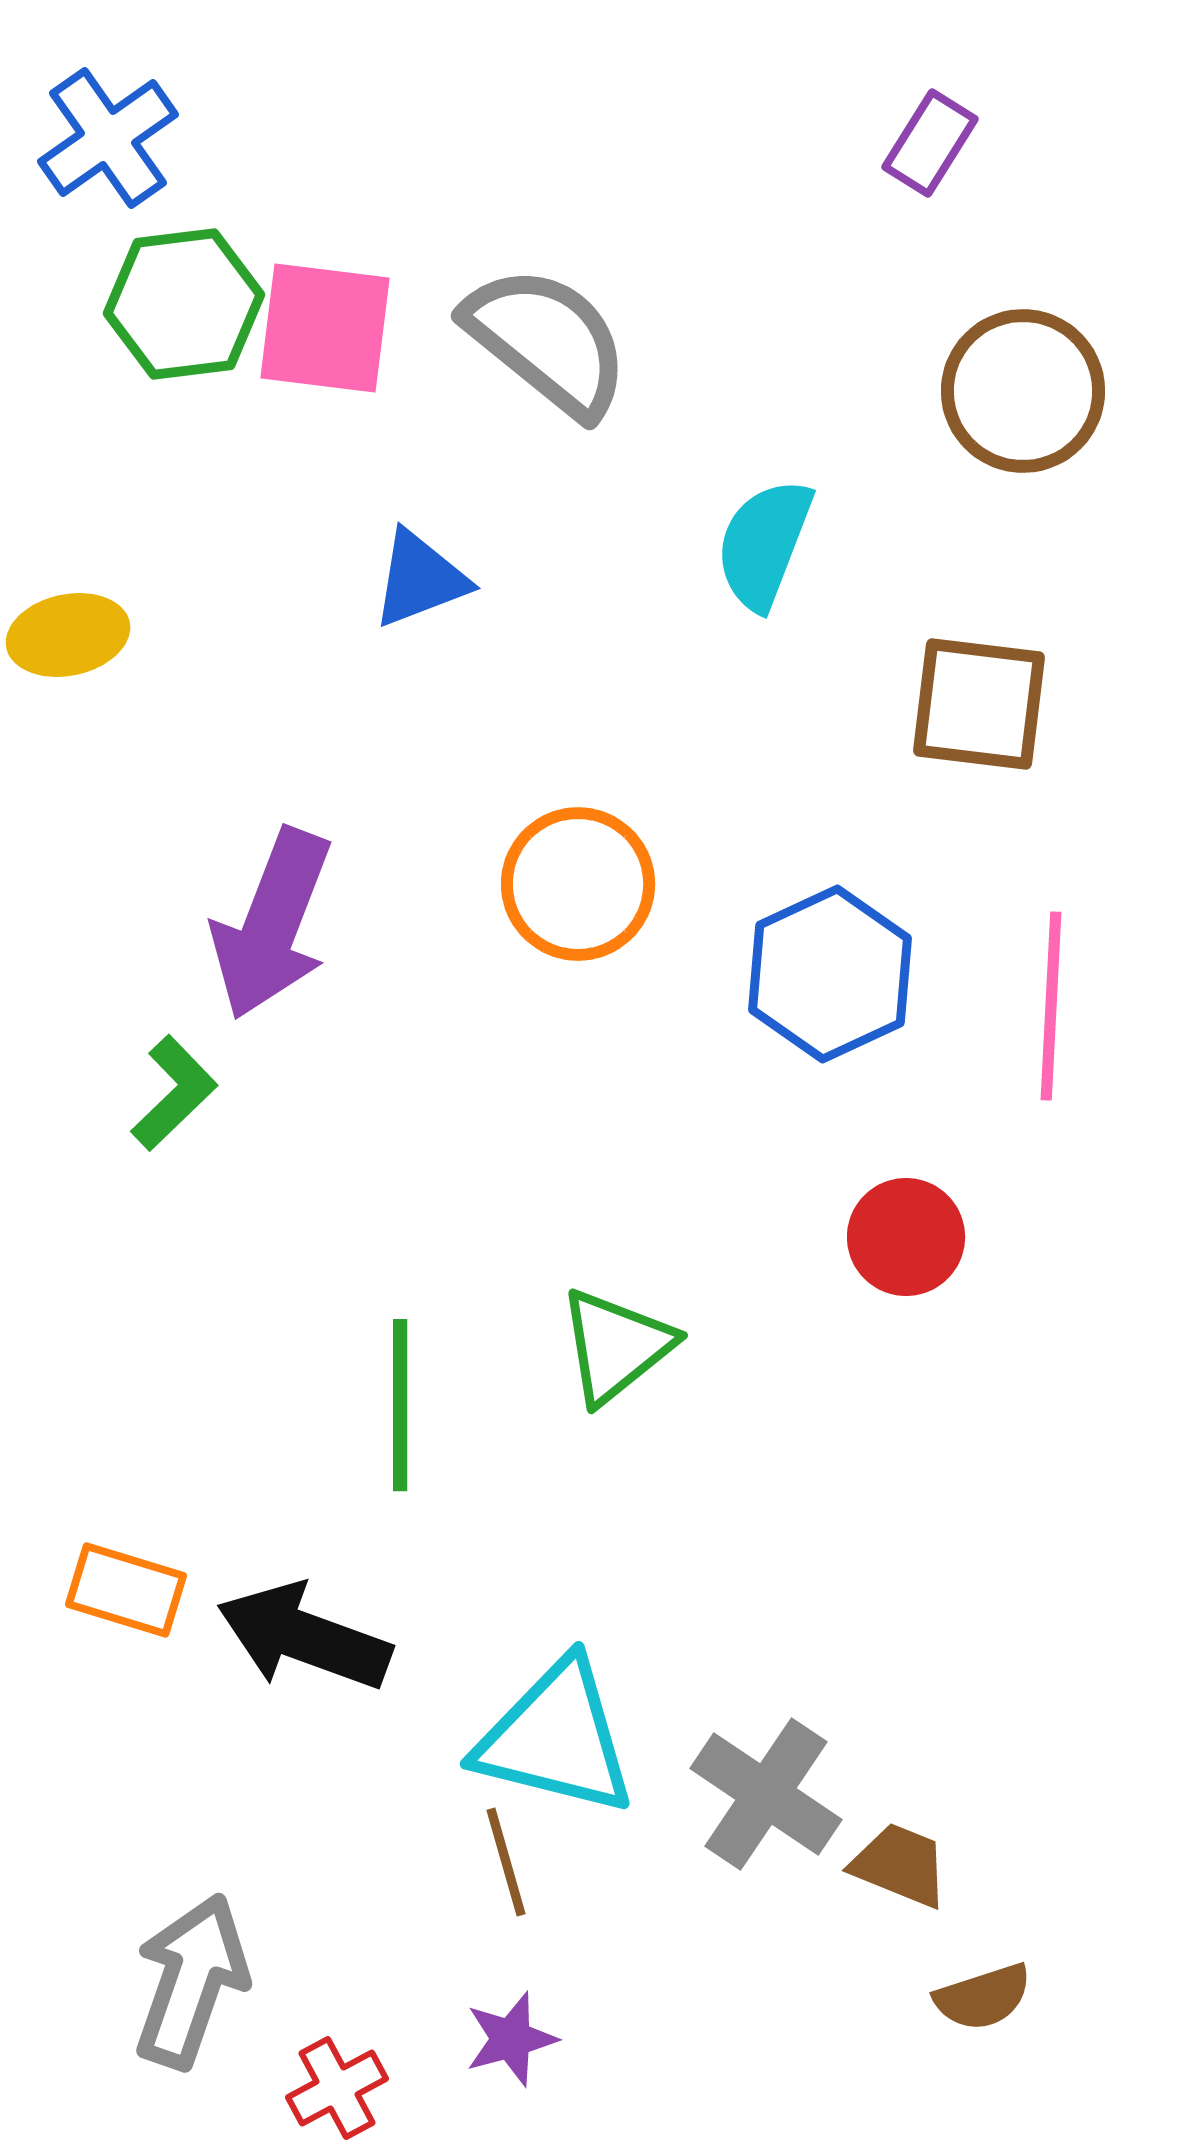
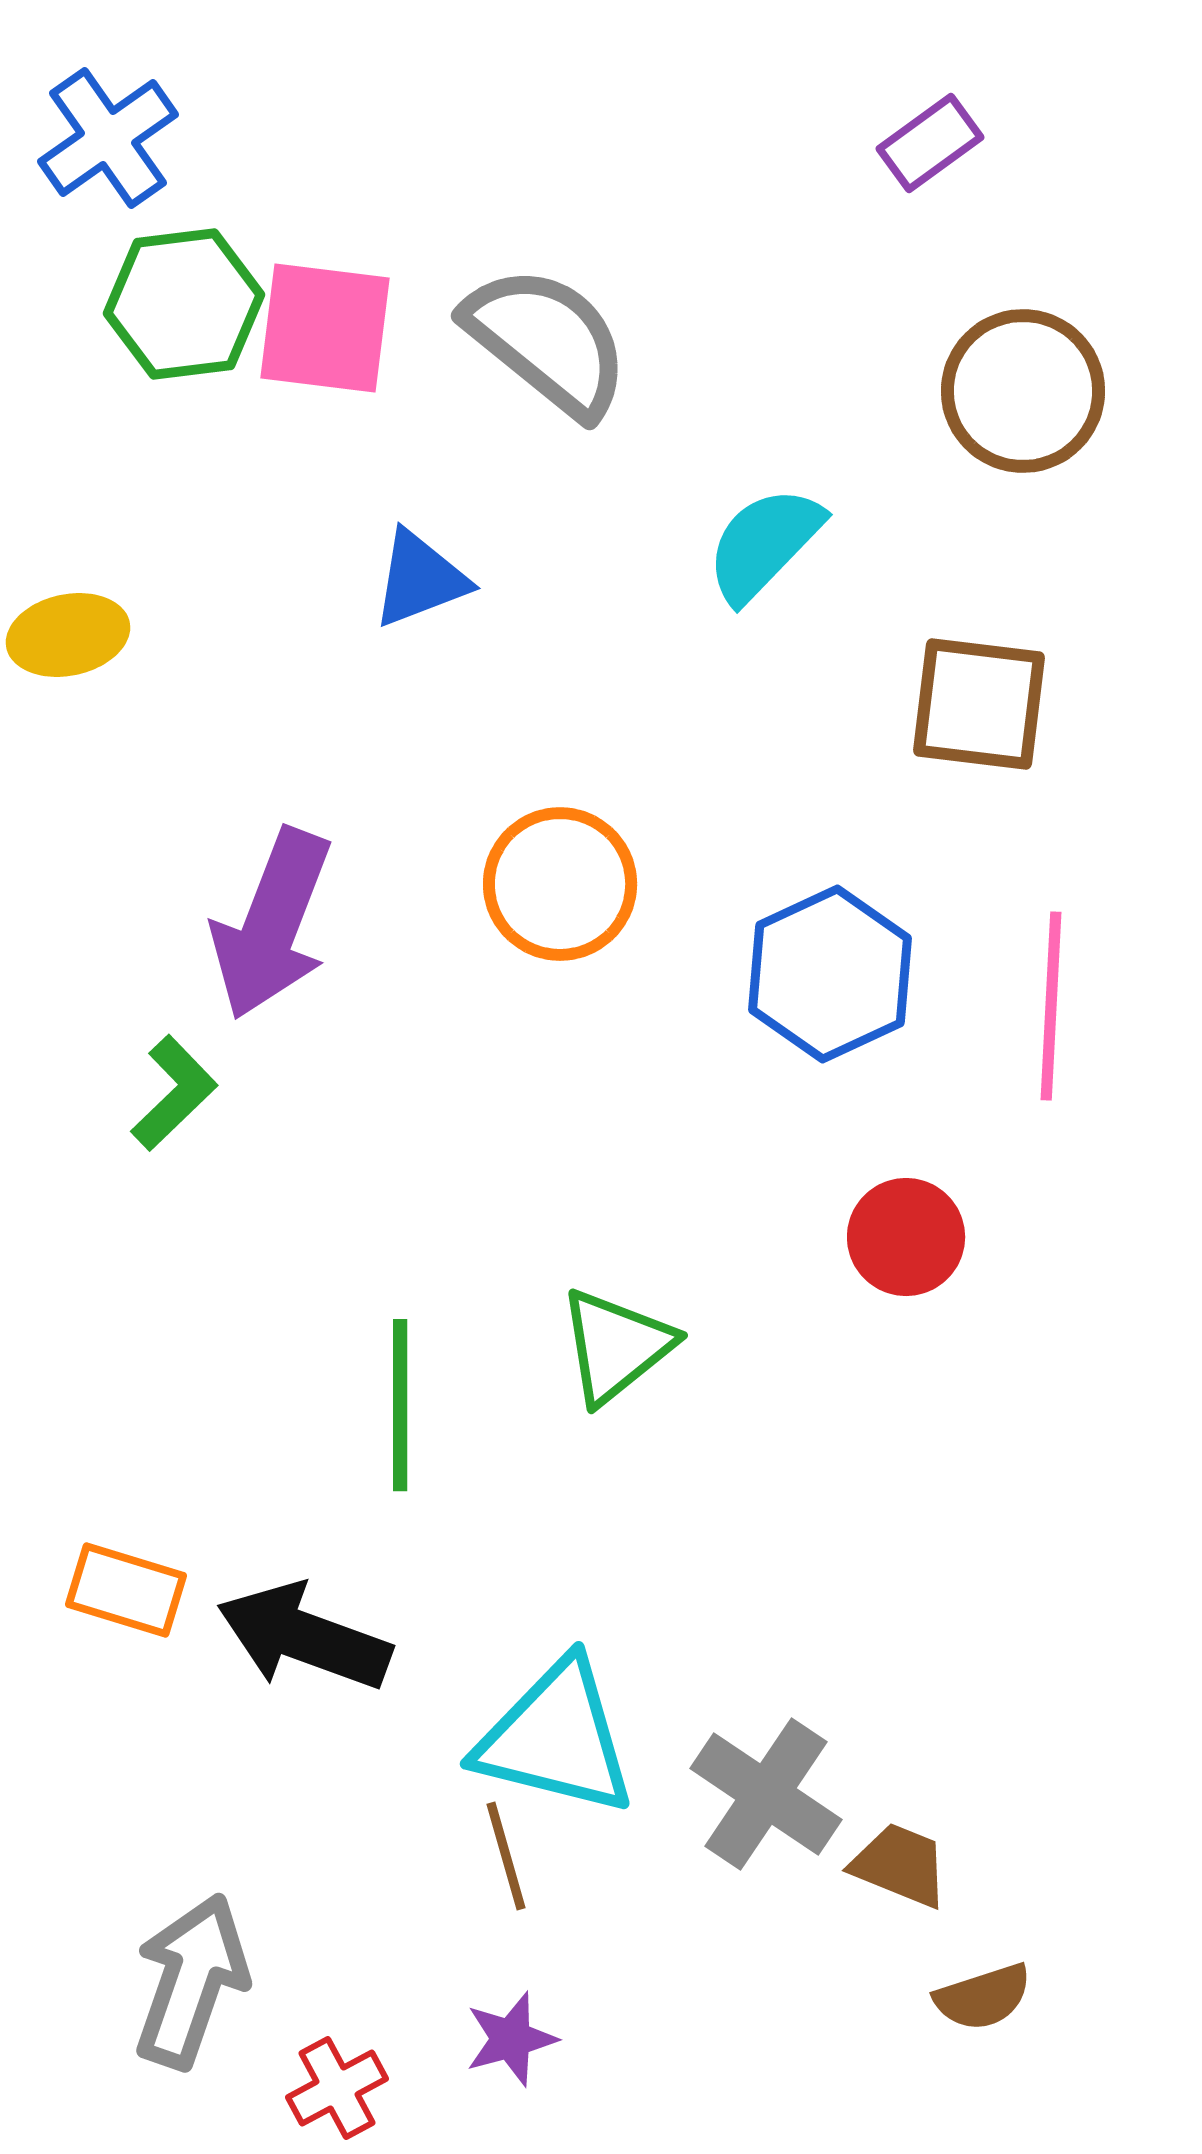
purple rectangle: rotated 22 degrees clockwise
cyan semicircle: rotated 23 degrees clockwise
orange circle: moved 18 px left
brown line: moved 6 px up
